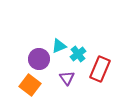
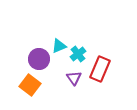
purple triangle: moved 7 px right
